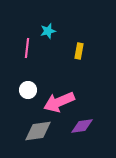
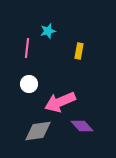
white circle: moved 1 px right, 6 px up
pink arrow: moved 1 px right
purple diamond: rotated 55 degrees clockwise
